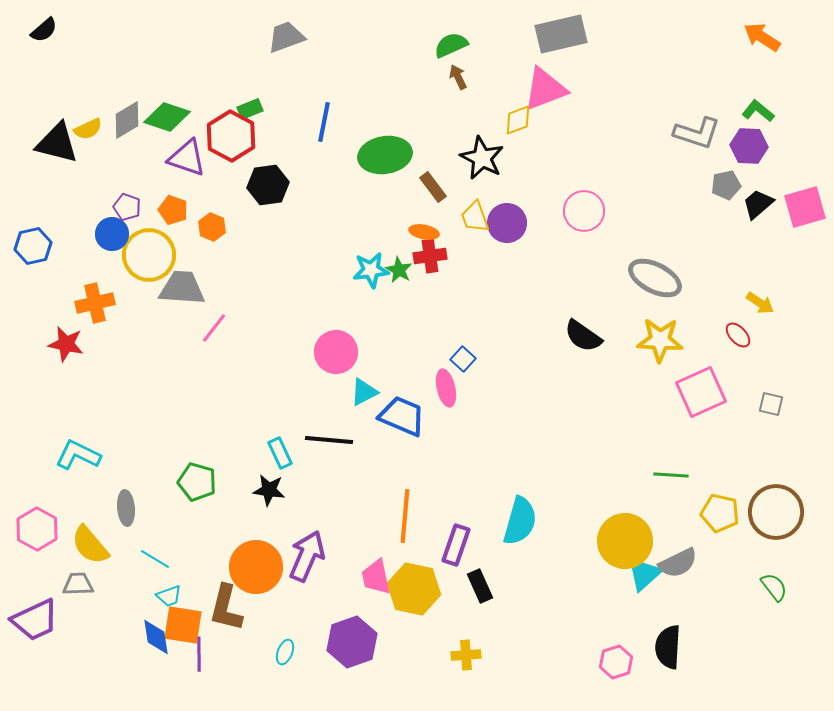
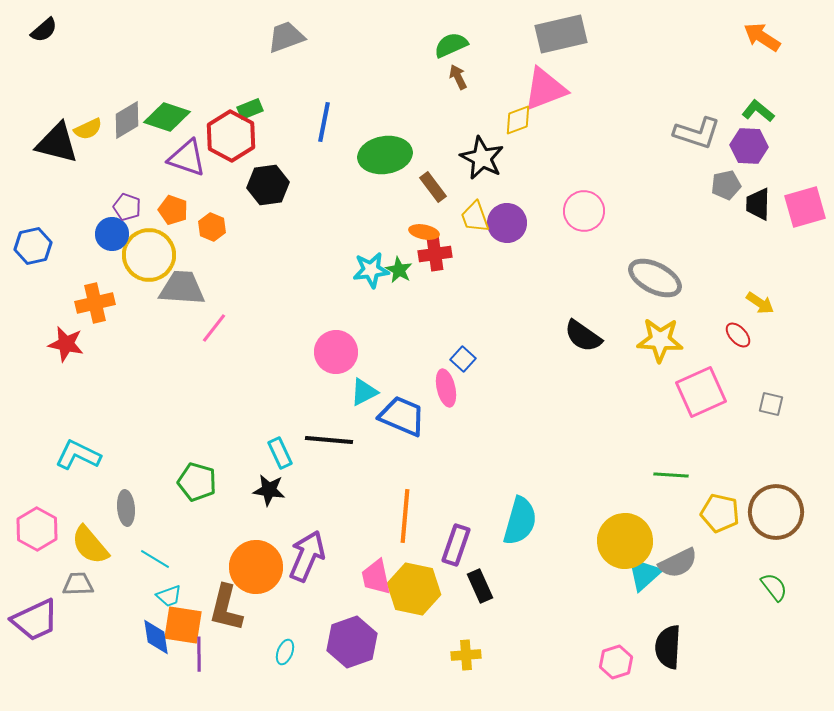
black trapezoid at (758, 204): rotated 48 degrees counterclockwise
red cross at (430, 256): moved 5 px right, 2 px up
